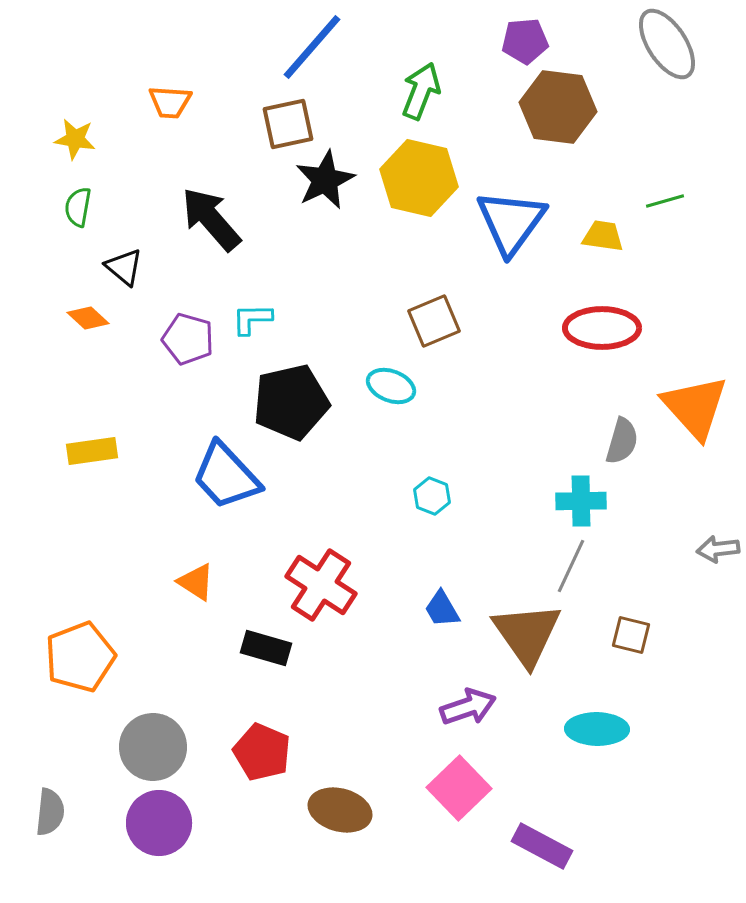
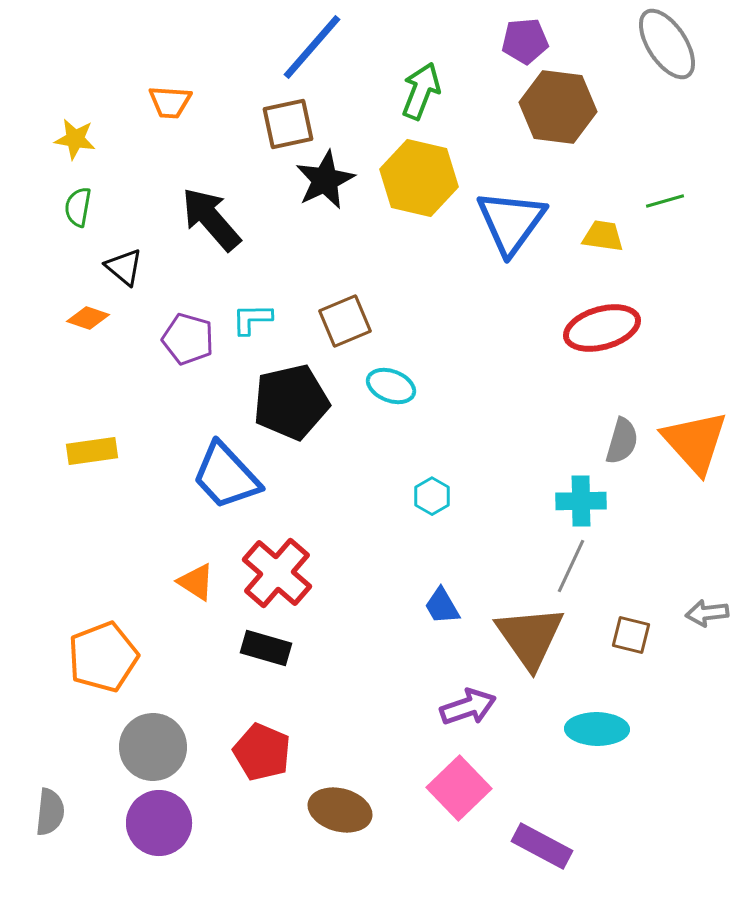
orange diamond at (88, 318): rotated 24 degrees counterclockwise
brown square at (434, 321): moved 89 px left
red ellipse at (602, 328): rotated 16 degrees counterclockwise
orange triangle at (695, 407): moved 35 px down
cyan hexagon at (432, 496): rotated 9 degrees clockwise
gray arrow at (718, 549): moved 11 px left, 64 px down
red cross at (321, 585): moved 44 px left, 12 px up; rotated 8 degrees clockwise
blue trapezoid at (442, 609): moved 3 px up
brown triangle at (527, 634): moved 3 px right, 3 px down
orange pentagon at (80, 657): moved 23 px right
